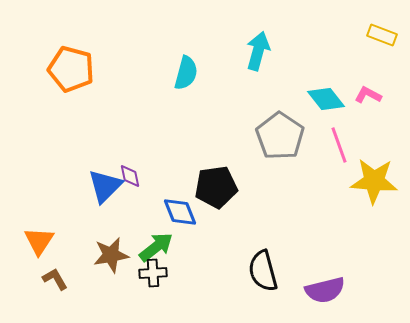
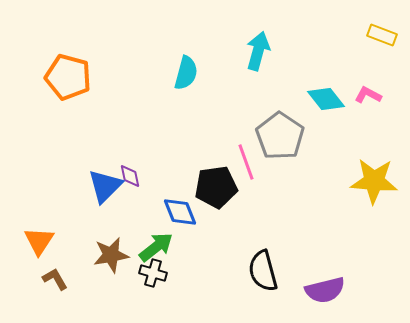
orange pentagon: moved 3 px left, 8 px down
pink line: moved 93 px left, 17 px down
black cross: rotated 20 degrees clockwise
